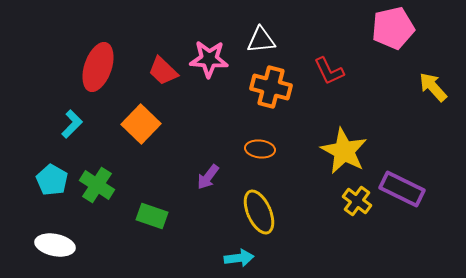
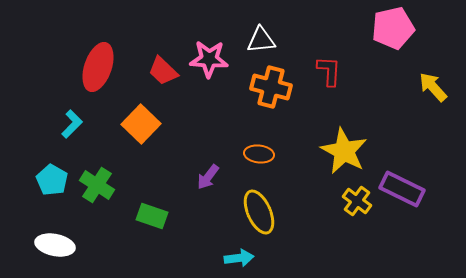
red L-shape: rotated 152 degrees counterclockwise
orange ellipse: moved 1 px left, 5 px down
